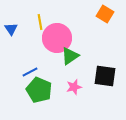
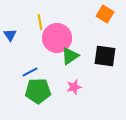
blue triangle: moved 1 px left, 6 px down
black square: moved 20 px up
green pentagon: moved 1 px left, 1 px down; rotated 25 degrees counterclockwise
